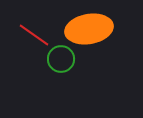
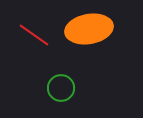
green circle: moved 29 px down
